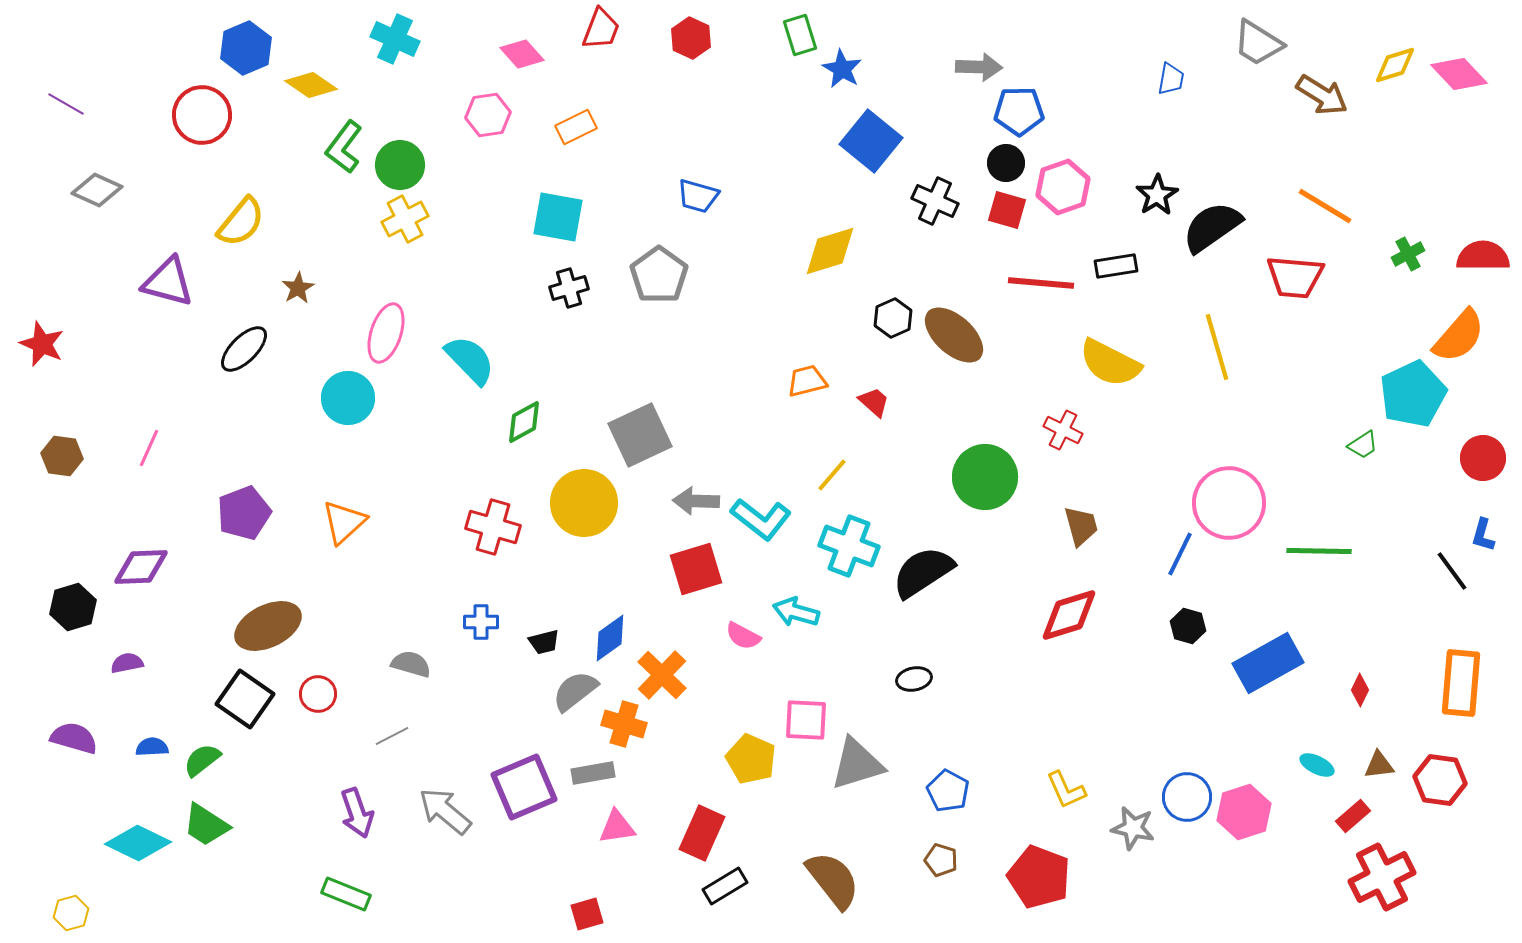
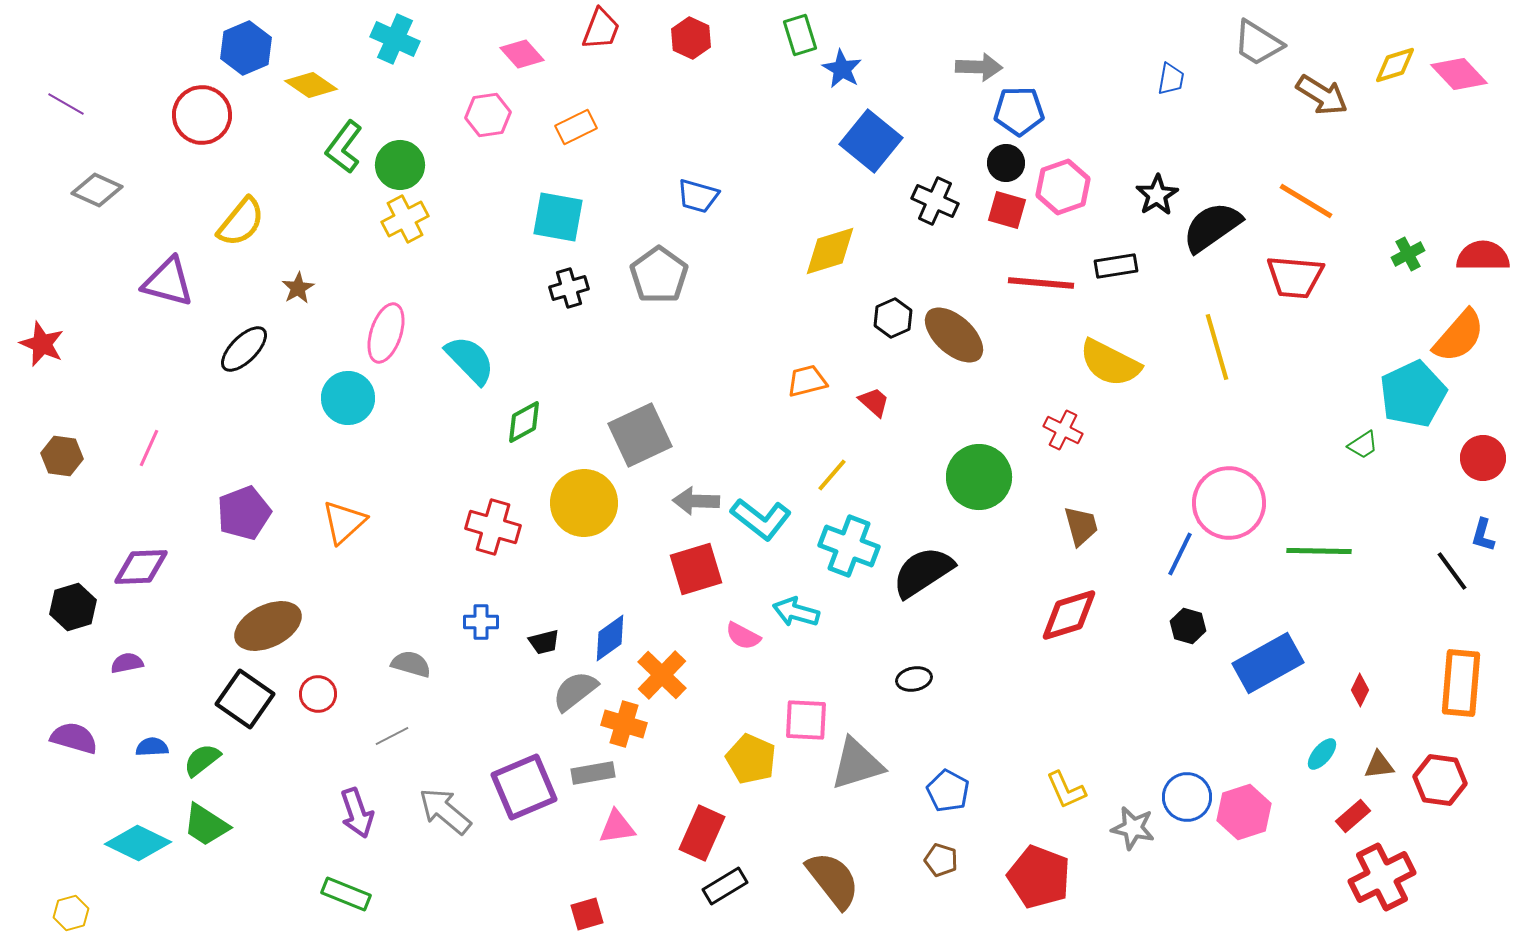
orange line at (1325, 206): moved 19 px left, 5 px up
green circle at (985, 477): moved 6 px left
cyan ellipse at (1317, 765): moved 5 px right, 11 px up; rotated 76 degrees counterclockwise
